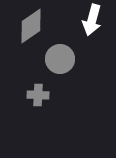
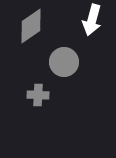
gray circle: moved 4 px right, 3 px down
